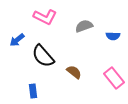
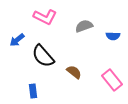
pink rectangle: moved 2 px left, 2 px down
